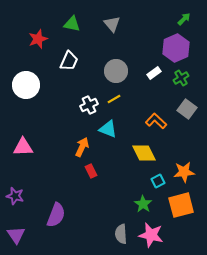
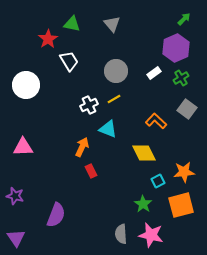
red star: moved 10 px right; rotated 12 degrees counterclockwise
white trapezoid: rotated 55 degrees counterclockwise
purple triangle: moved 3 px down
